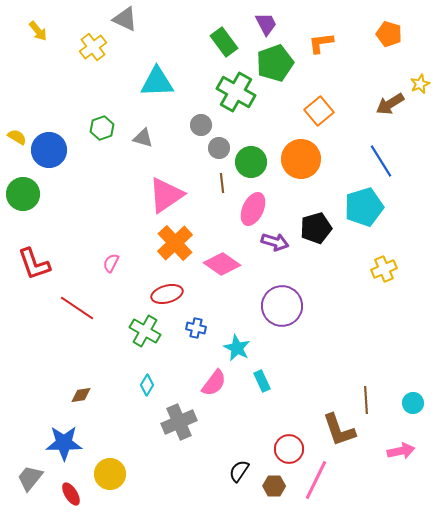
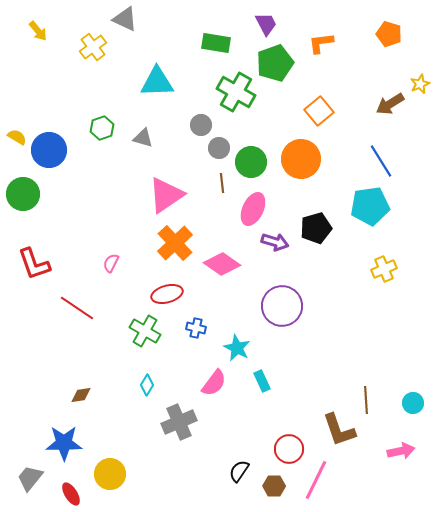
green rectangle at (224, 42): moved 8 px left, 1 px down; rotated 44 degrees counterclockwise
cyan pentagon at (364, 207): moved 6 px right, 1 px up; rotated 9 degrees clockwise
